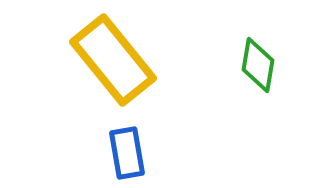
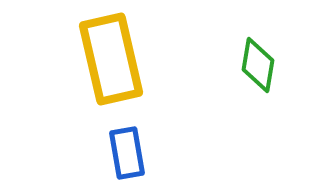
yellow rectangle: moved 2 px left, 1 px up; rotated 26 degrees clockwise
